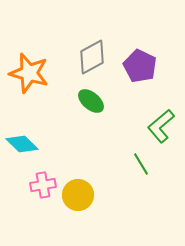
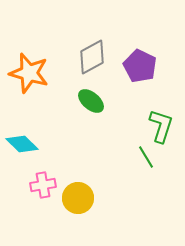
green L-shape: rotated 148 degrees clockwise
green line: moved 5 px right, 7 px up
yellow circle: moved 3 px down
